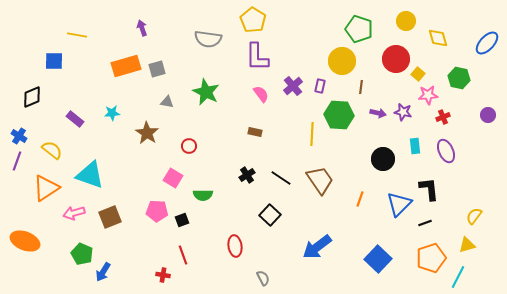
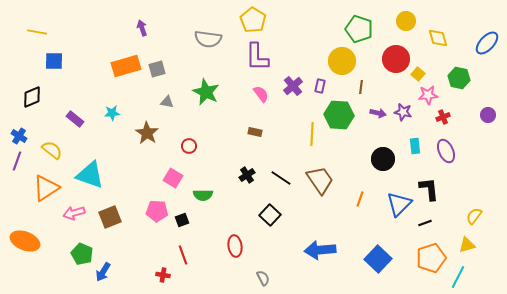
yellow line at (77, 35): moved 40 px left, 3 px up
blue arrow at (317, 247): moved 3 px right, 3 px down; rotated 32 degrees clockwise
